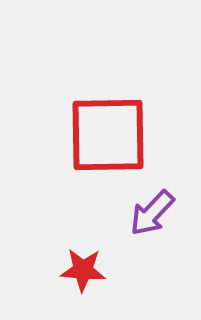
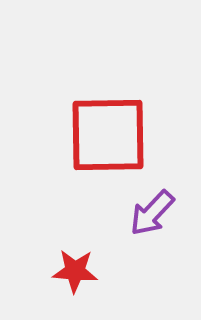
red star: moved 8 px left, 1 px down
